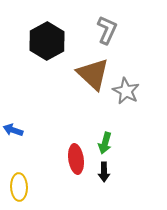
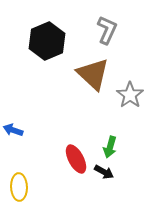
black hexagon: rotated 6 degrees clockwise
gray star: moved 4 px right, 4 px down; rotated 8 degrees clockwise
green arrow: moved 5 px right, 4 px down
red ellipse: rotated 20 degrees counterclockwise
black arrow: rotated 60 degrees counterclockwise
